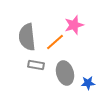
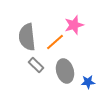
gray rectangle: rotated 35 degrees clockwise
gray ellipse: moved 2 px up
blue star: moved 1 px up
